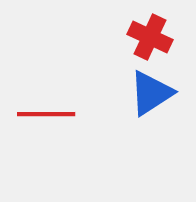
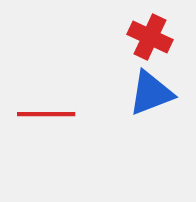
blue triangle: rotated 12 degrees clockwise
